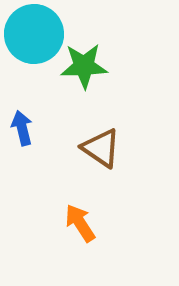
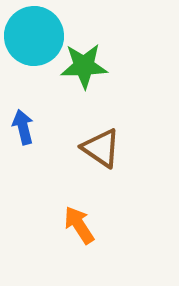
cyan circle: moved 2 px down
blue arrow: moved 1 px right, 1 px up
orange arrow: moved 1 px left, 2 px down
